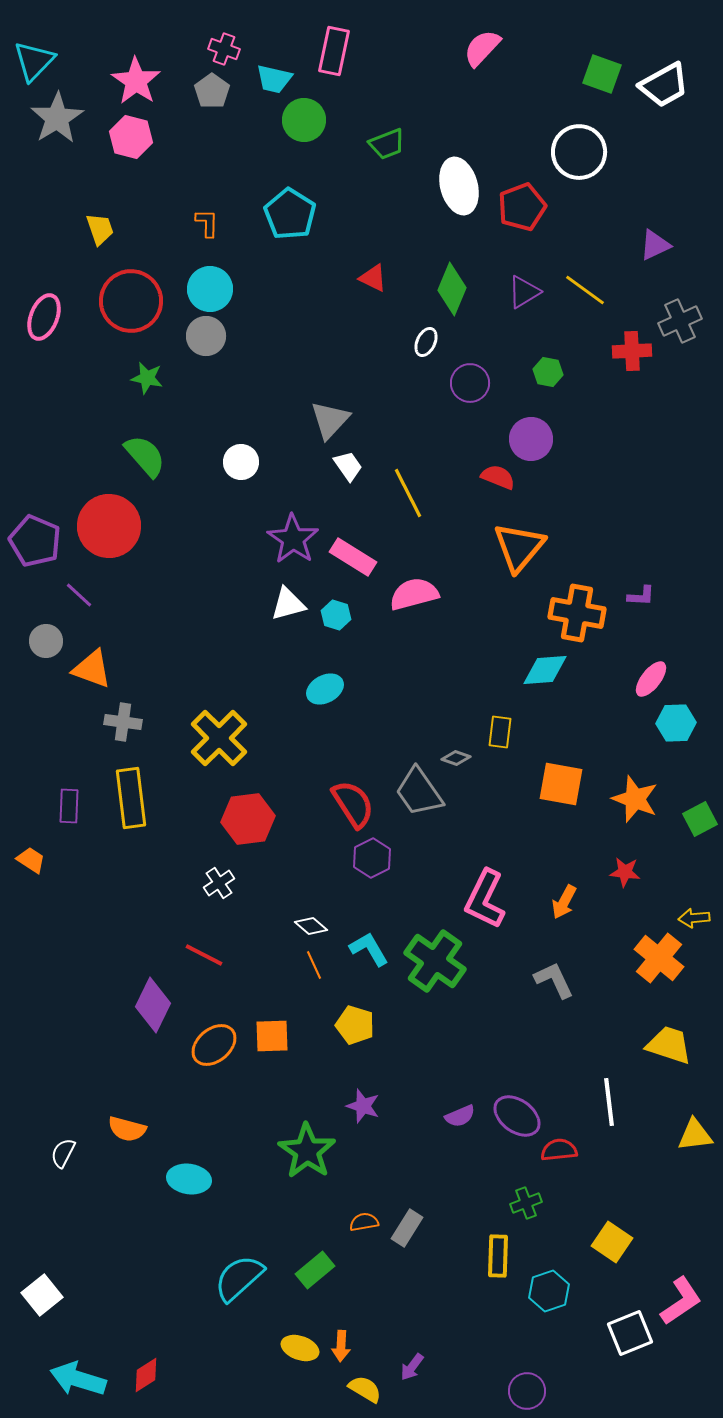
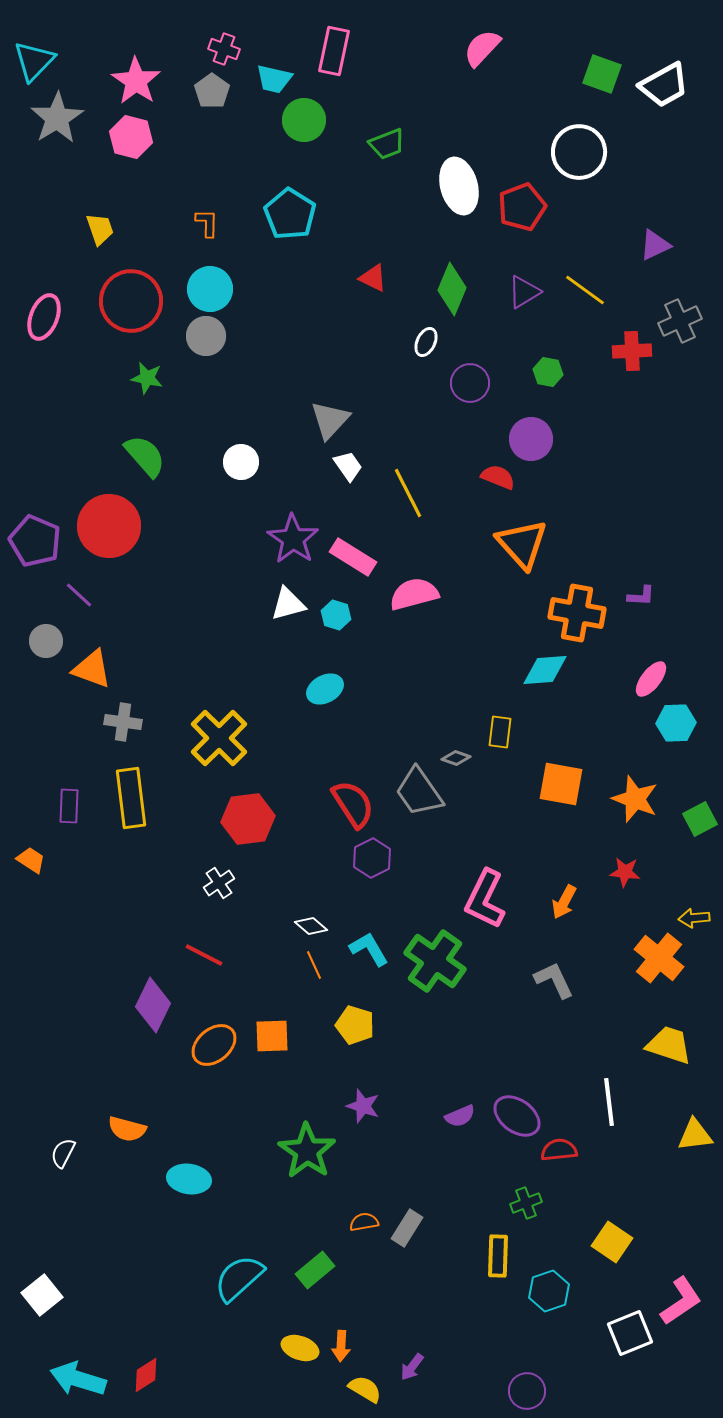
orange triangle at (519, 547): moved 3 px right, 3 px up; rotated 22 degrees counterclockwise
